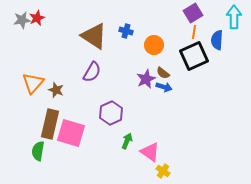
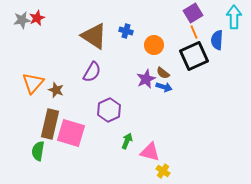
orange line: rotated 32 degrees counterclockwise
purple hexagon: moved 2 px left, 3 px up
pink triangle: rotated 20 degrees counterclockwise
